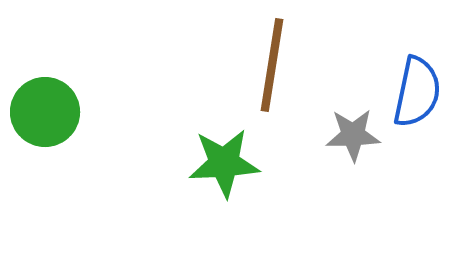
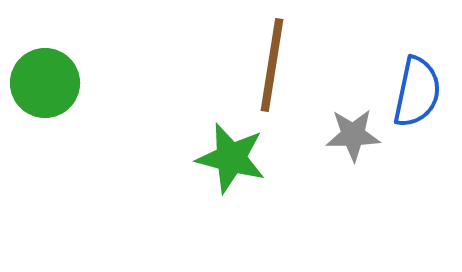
green circle: moved 29 px up
green star: moved 7 px right, 5 px up; rotated 18 degrees clockwise
